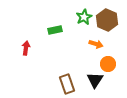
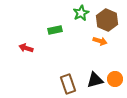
green star: moved 3 px left, 4 px up
orange arrow: moved 4 px right, 3 px up
red arrow: rotated 80 degrees counterclockwise
orange circle: moved 7 px right, 15 px down
black triangle: rotated 42 degrees clockwise
brown rectangle: moved 1 px right
